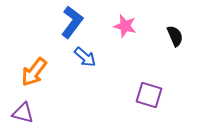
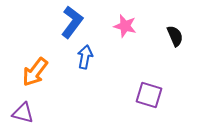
blue arrow: rotated 120 degrees counterclockwise
orange arrow: moved 1 px right
